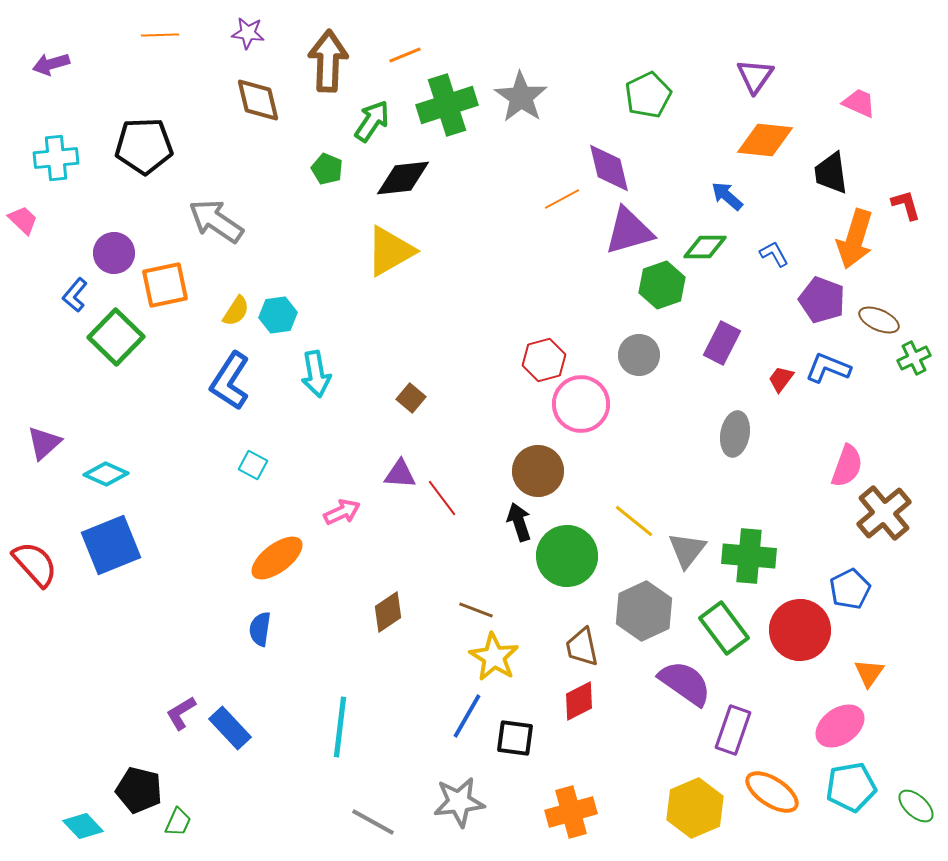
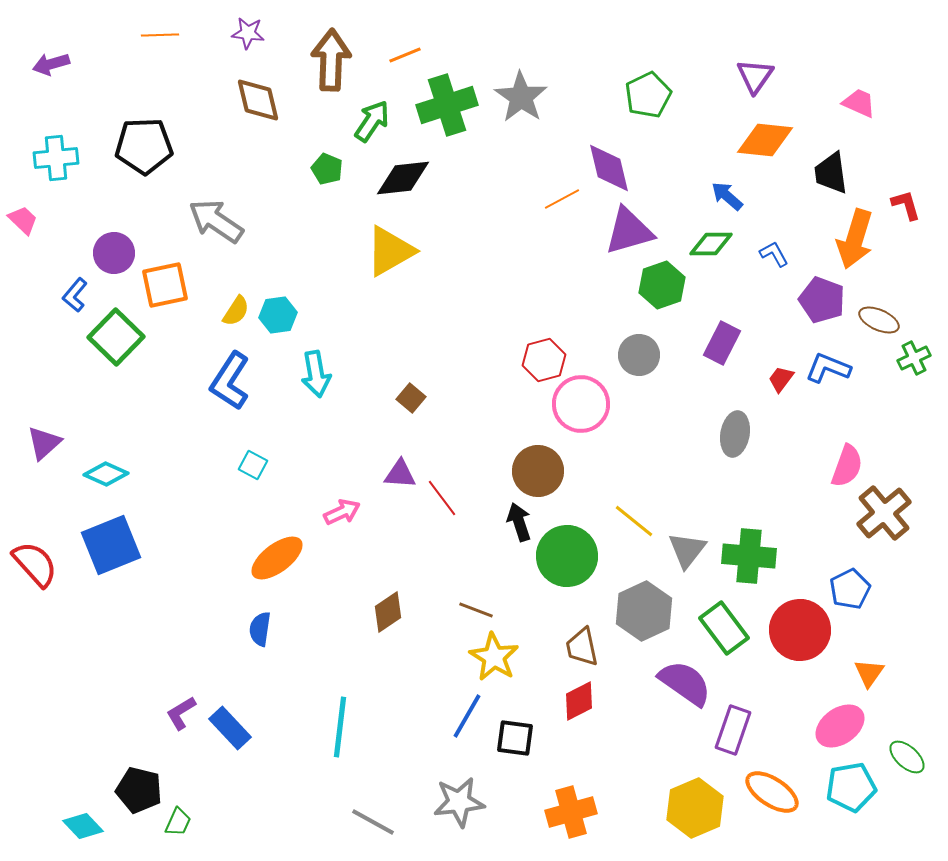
brown arrow at (328, 61): moved 3 px right, 1 px up
green diamond at (705, 247): moved 6 px right, 3 px up
green ellipse at (916, 806): moved 9 px left, 49 px up
